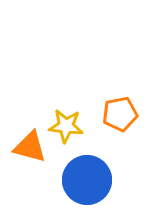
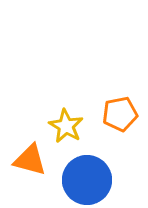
yellow star: rotated 24 degrees clockwise
orange triangle: moved 13 px down
